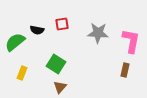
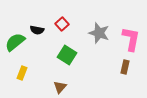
red square: rotated 32 degrees counterclockwise
gray star: moved 1 px right; rotated 15 degrees clockwise
pink L-shape: moved 2 px up
green square: moved 11 px right, 9 px up
brown rectangle: moved 3 px up
